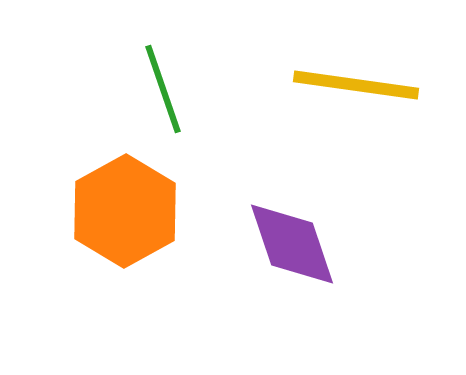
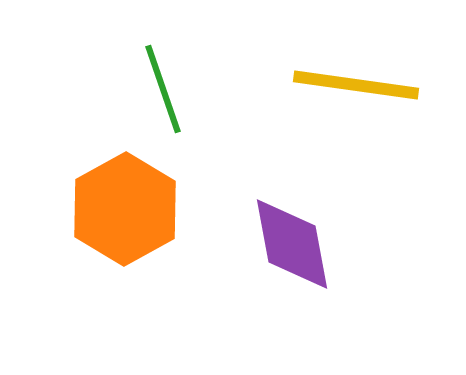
orange hexagon: moved 2 px up
purple diamond: rotated 8 degrees clockwise
